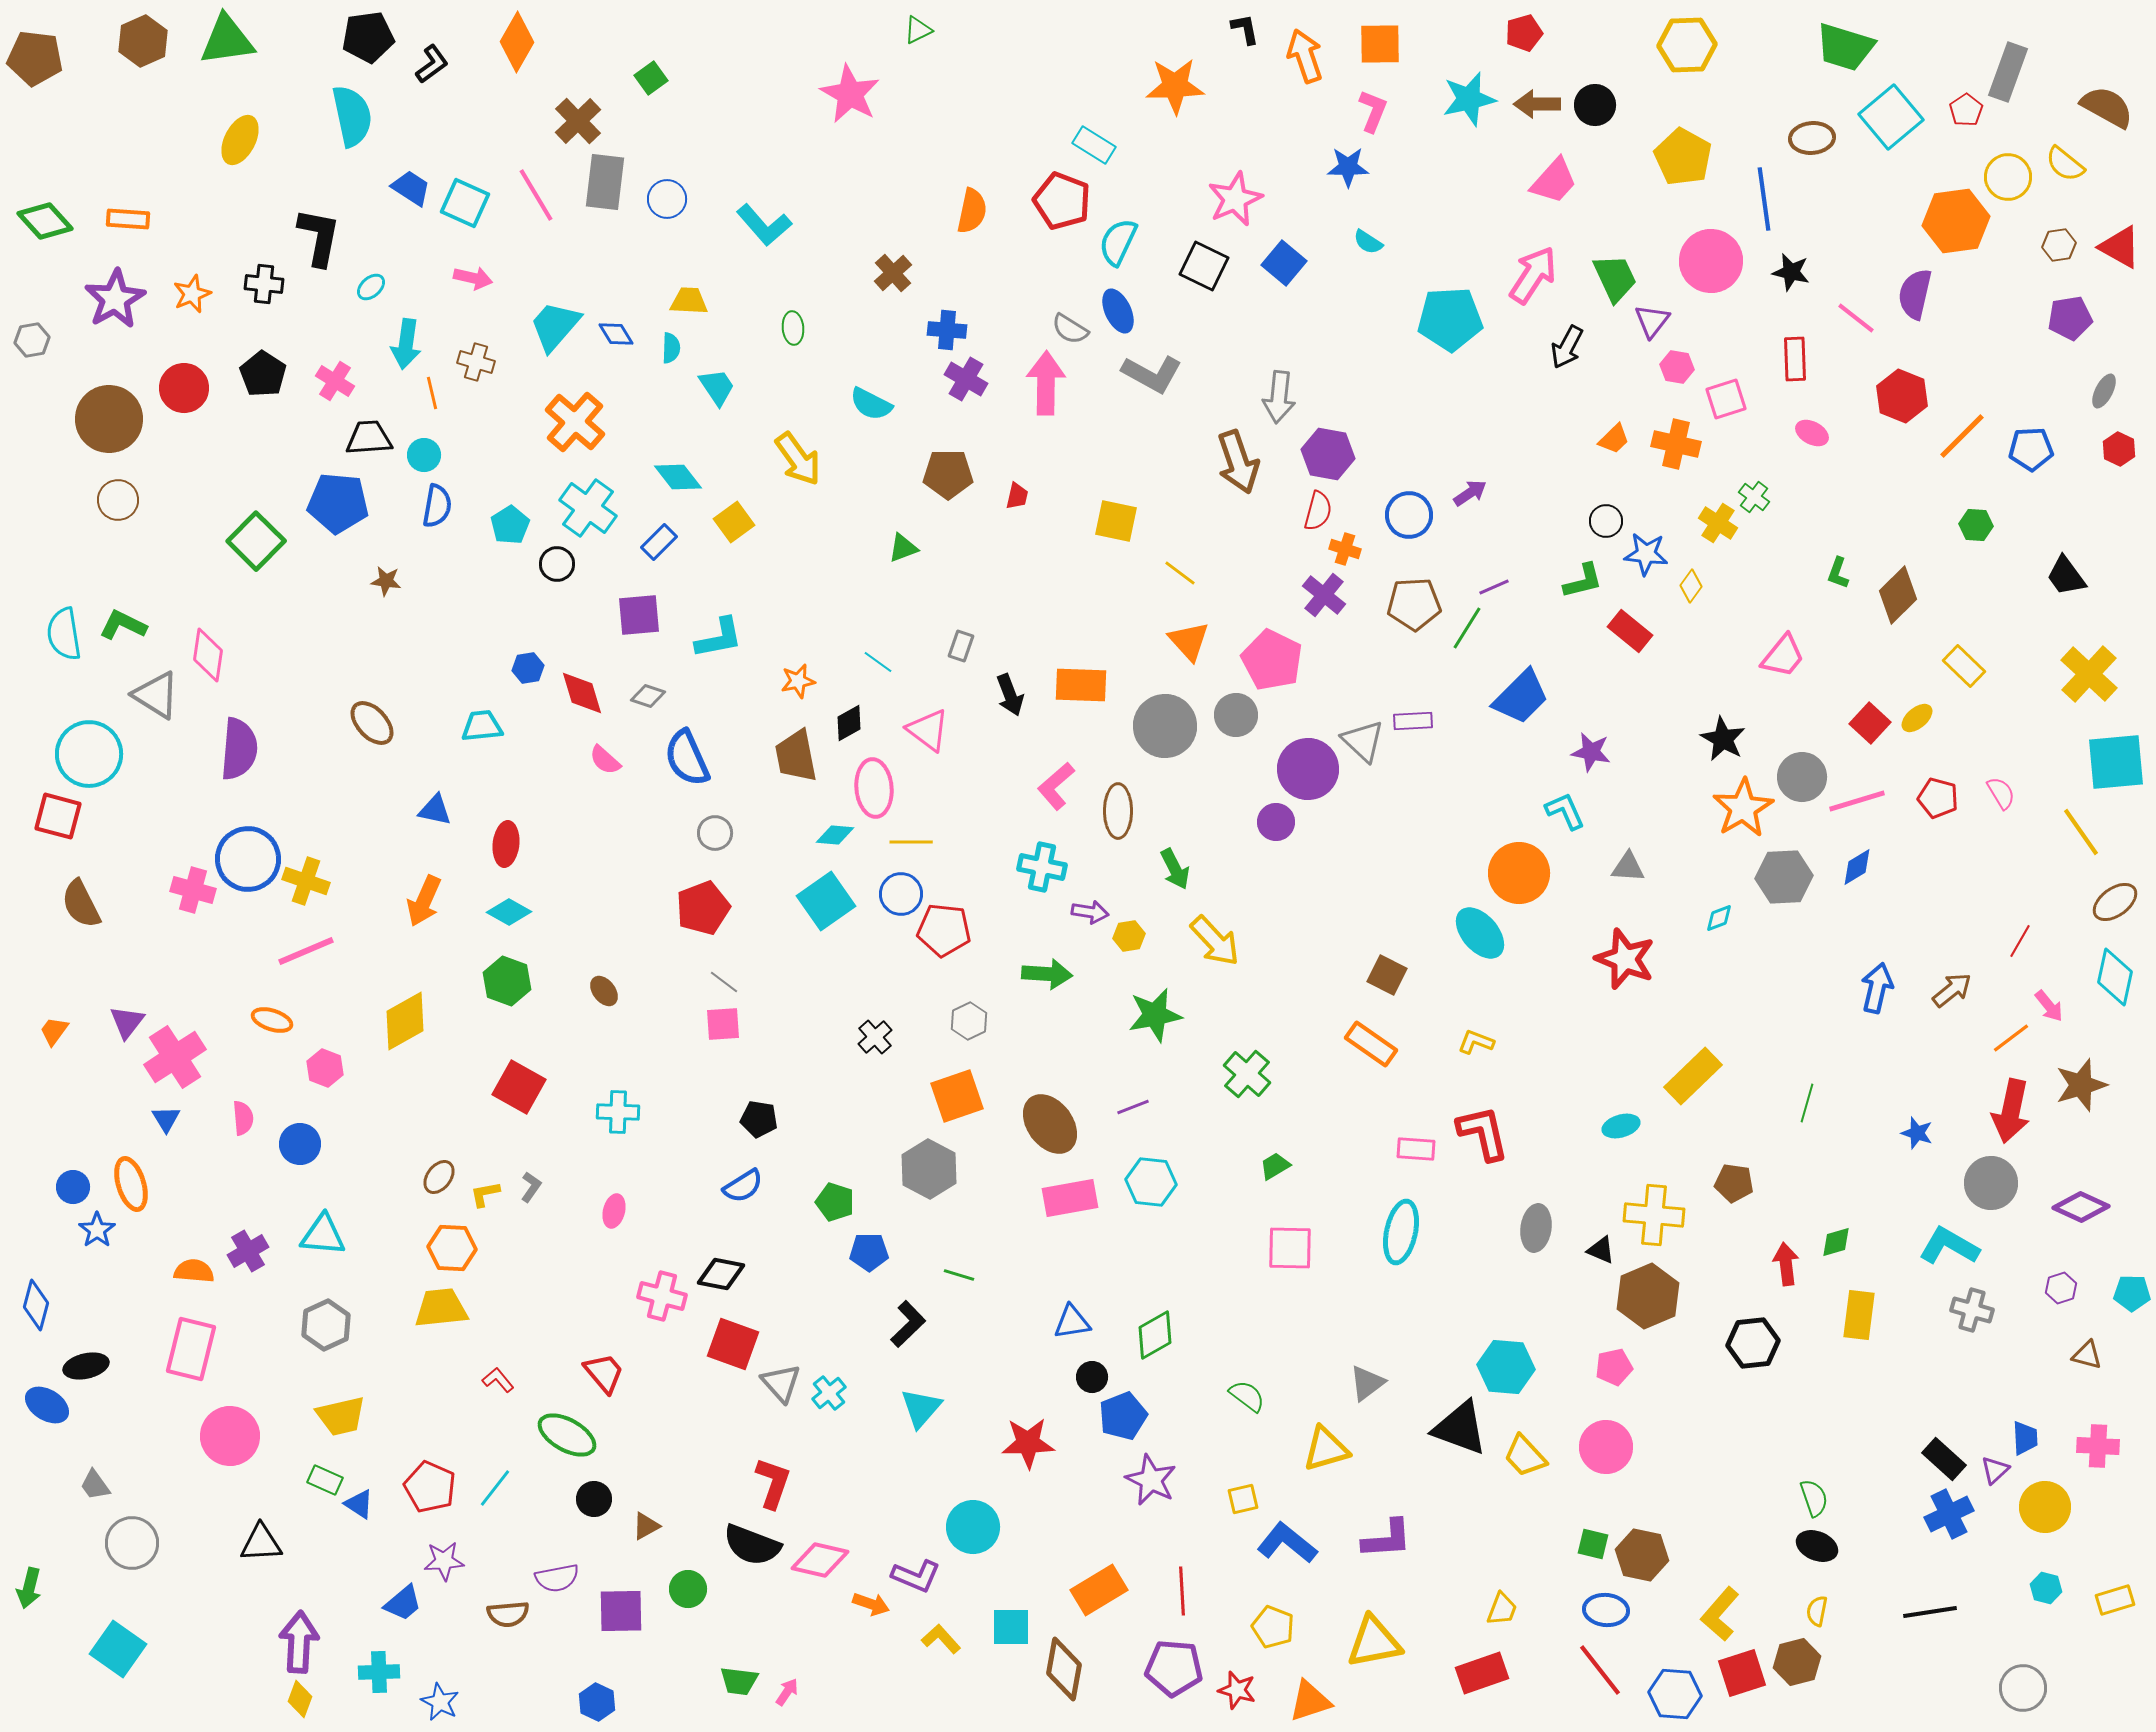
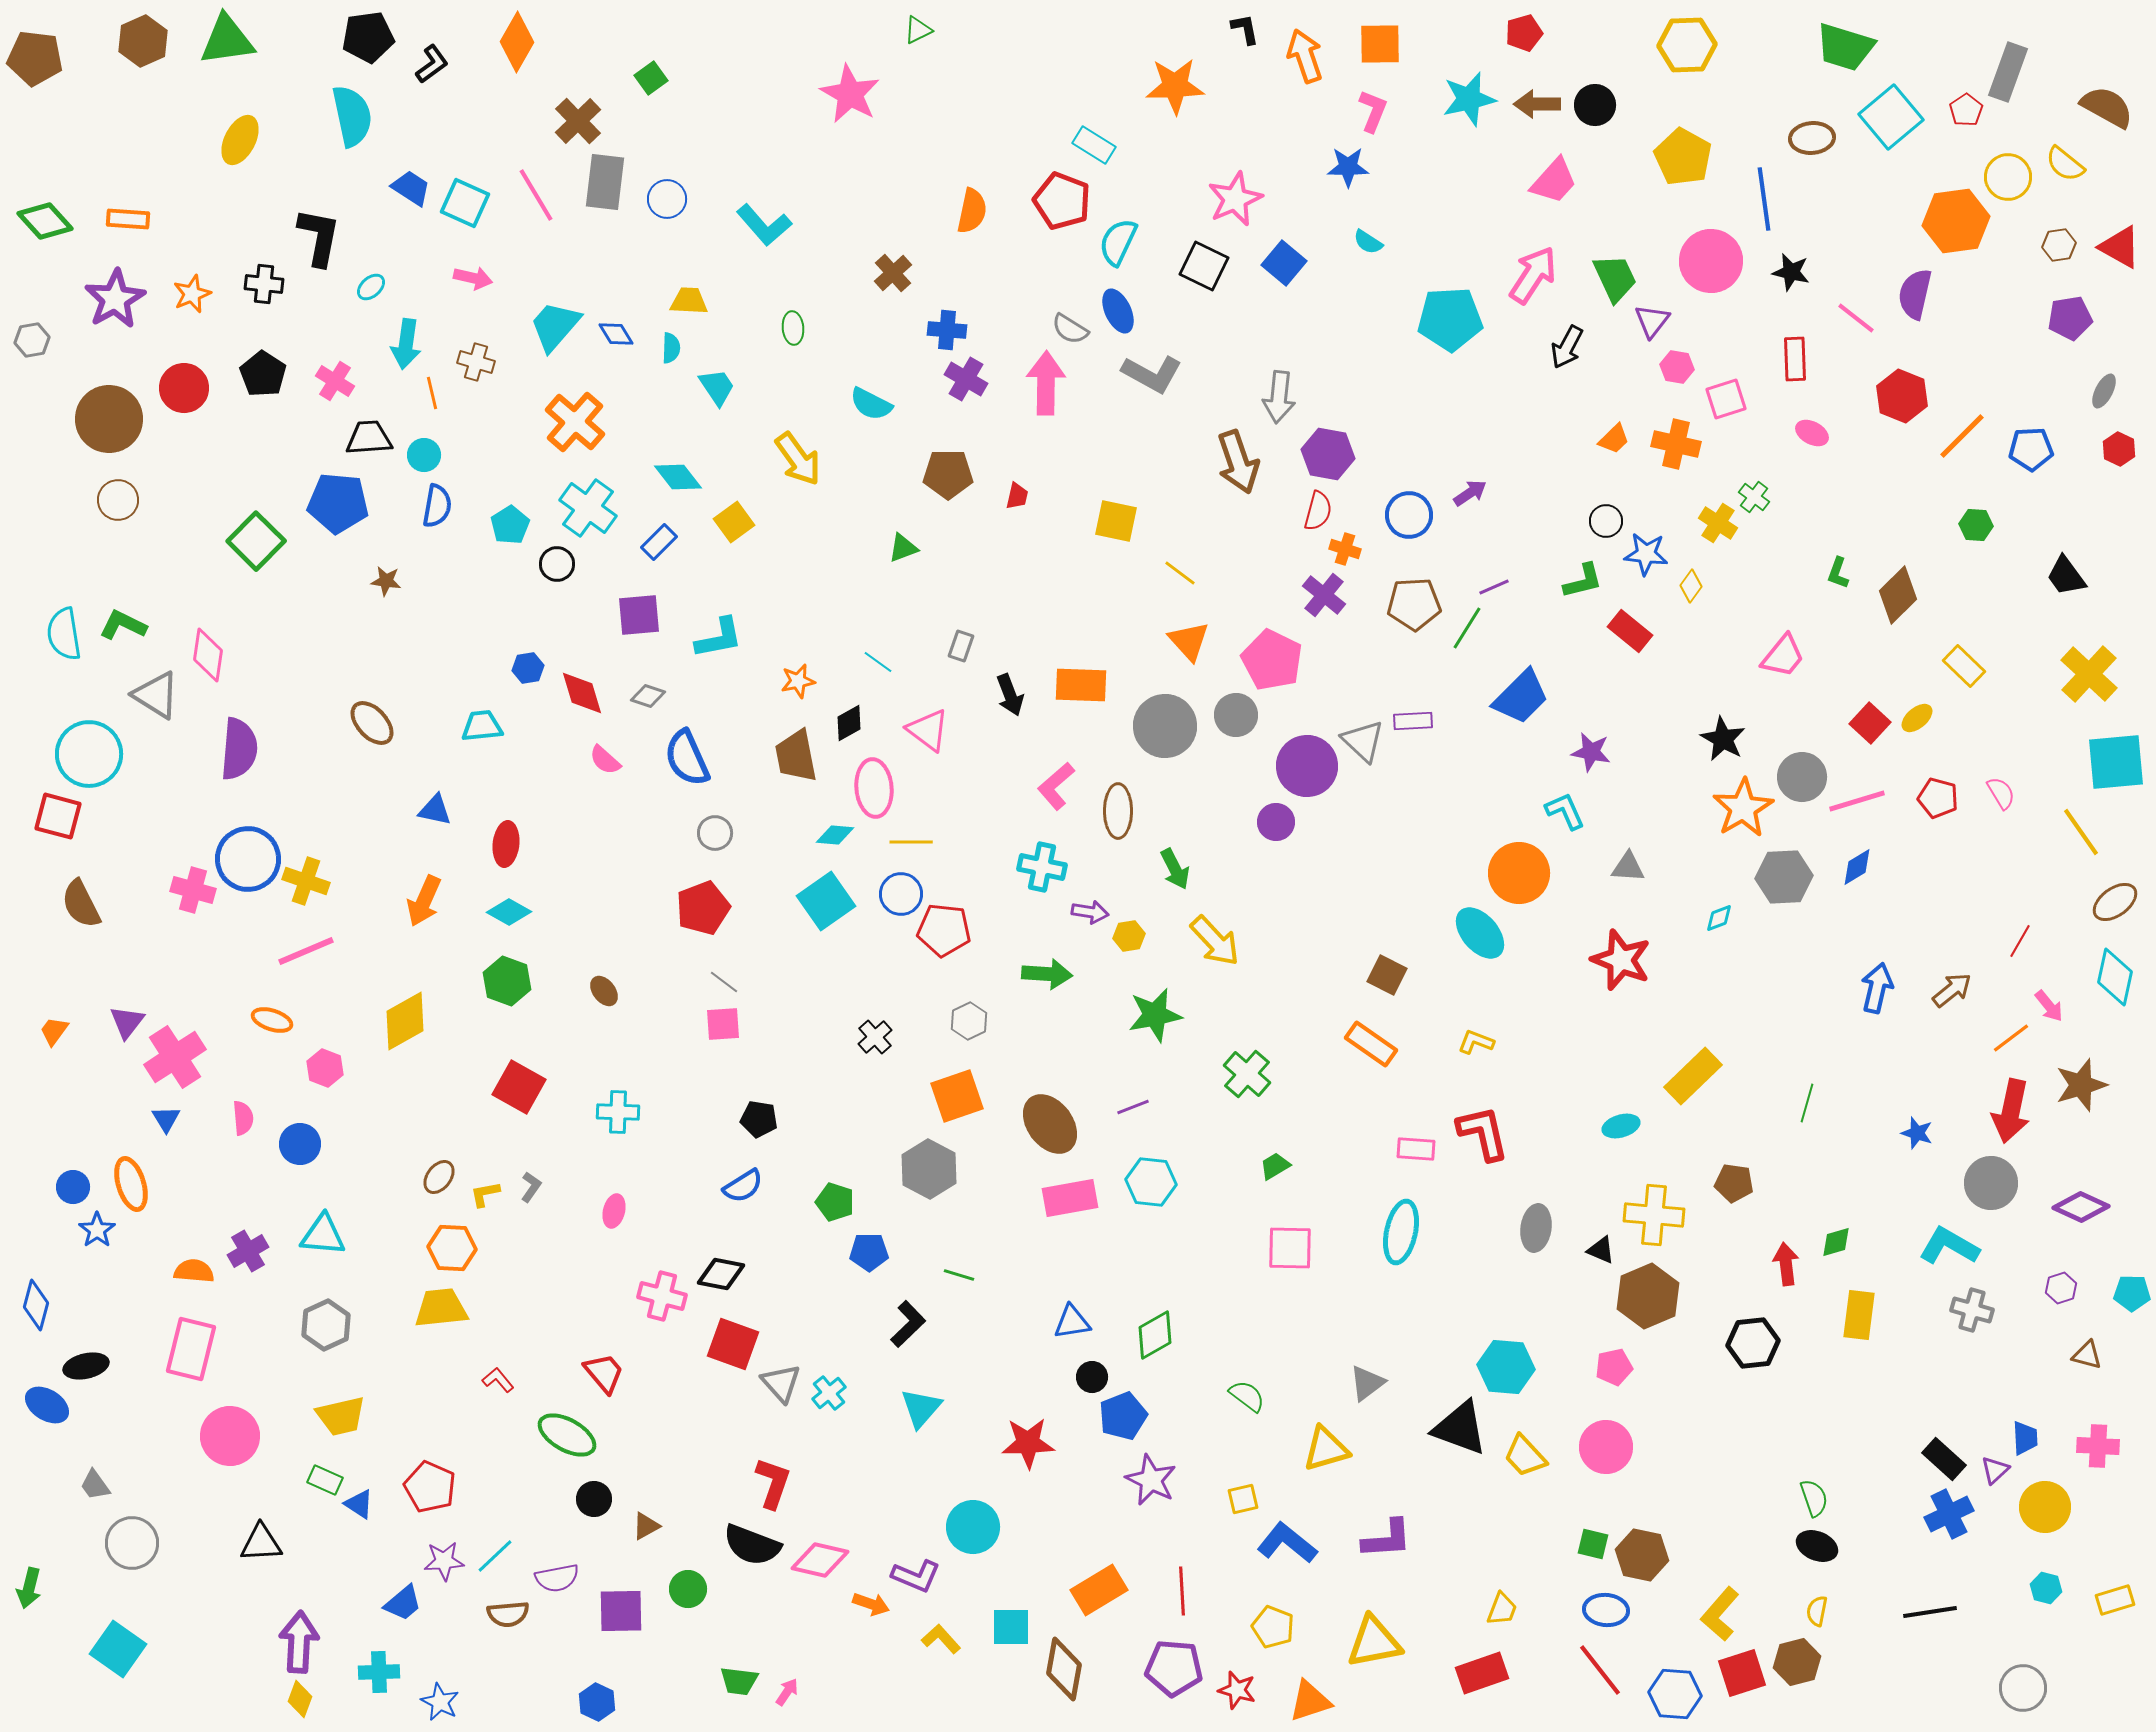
purple circle at (1308, 769): moved 1 px left, 3 px up
red star at (1625, 959): moved 4 px left, 1 px down
cyan line at (495, 1488): moved 68 px down; rotated 9 degrees clockwise
